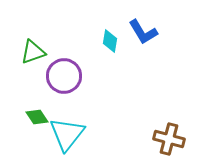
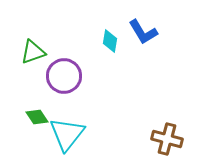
brown cross: moved 2 px left
